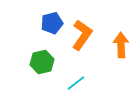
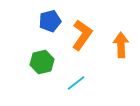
blue pentagon: moved 2 px left, 2 px up
